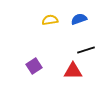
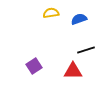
yellow semicircle: moved 1 px right, 7 px up
